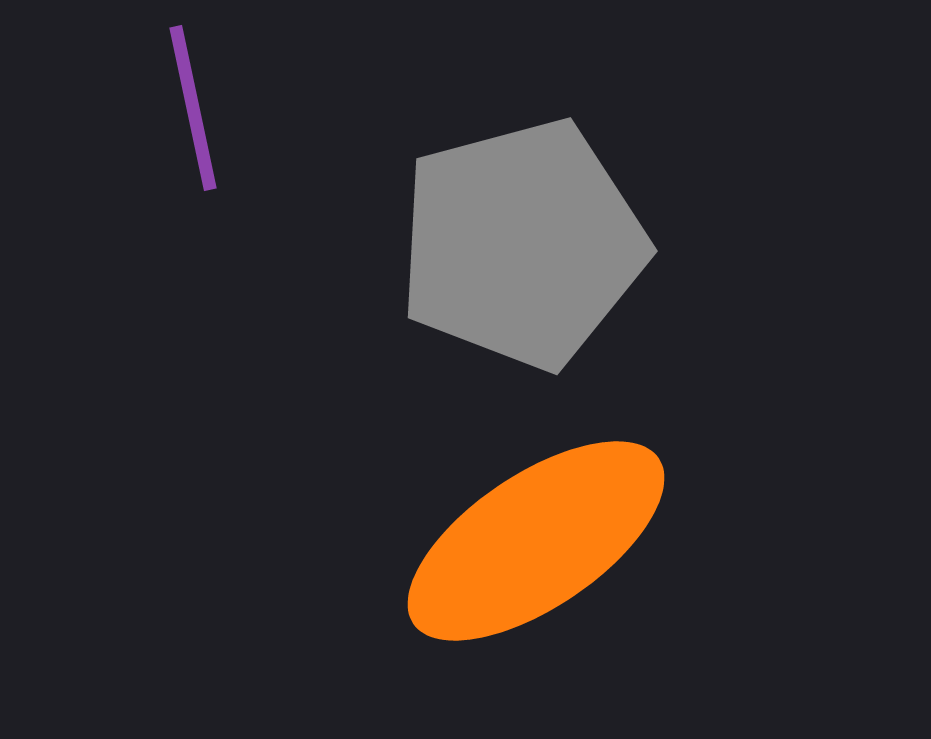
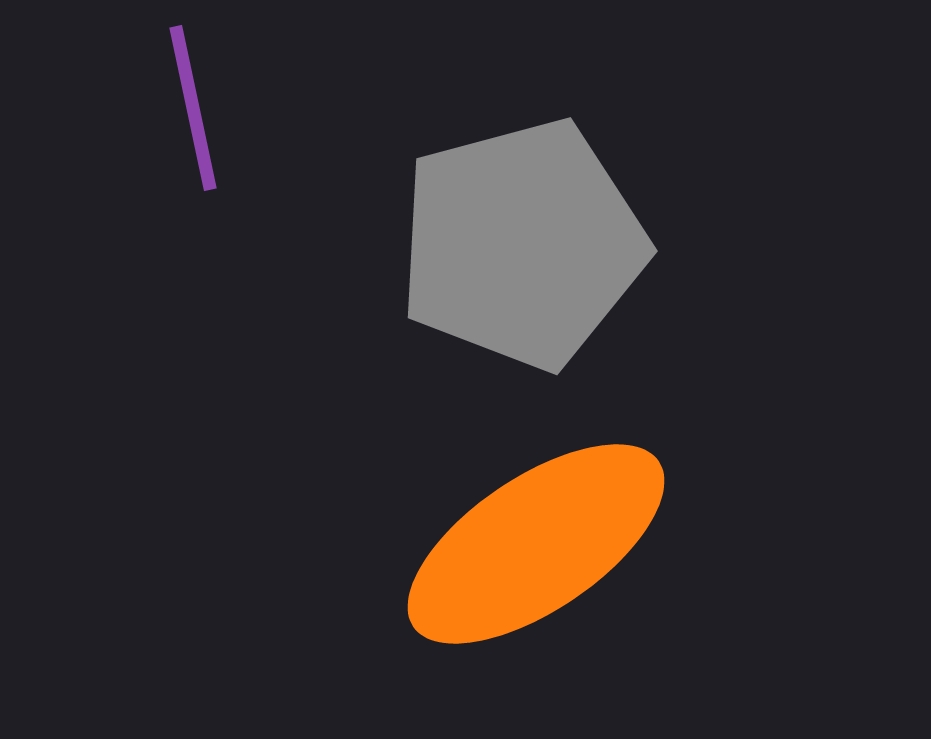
orange ellipse: moved 3 px down
